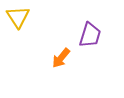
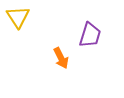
orange arrow: rotated 65 degrees counterclockwise
